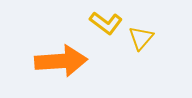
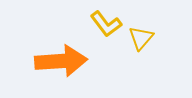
yellow L-shape: moved 1 px down; rotated 16 degrees clockwise
